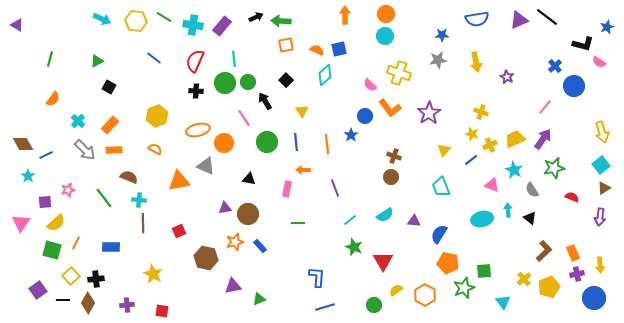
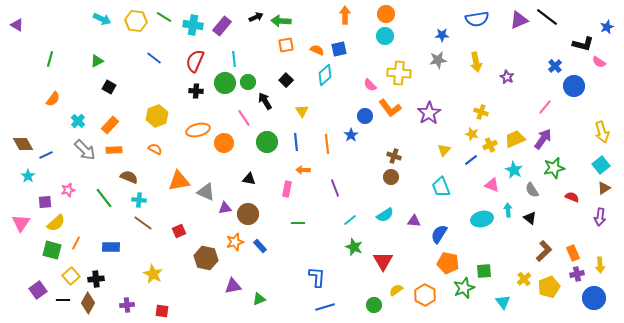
yellow cross at (399, 73): rotated 15 degrees counterclockwise
gray triangle at (206, 166): moved 26 px down
brown line at (143, 223): rotated 54 degrees counterclockwise
